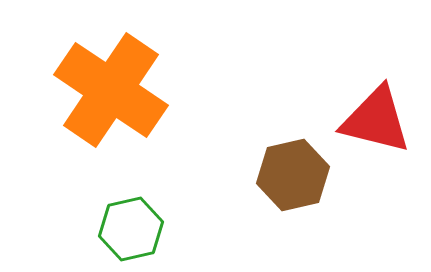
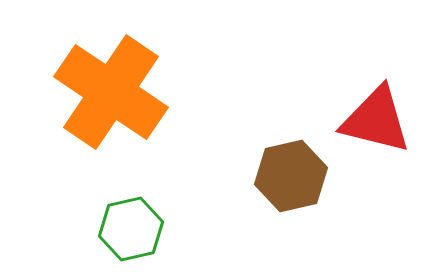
orange cross: moved 2 px down
brown hexagon: moved 2 px left, 1 px down
